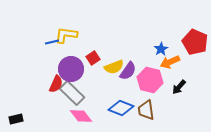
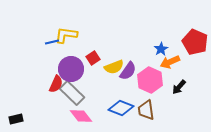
pink hexagon: rotated 10 degrees clockwise
